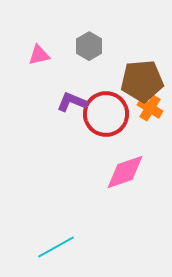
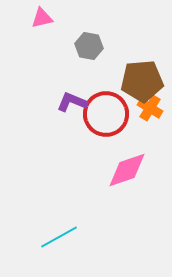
gray hexagon: rotated 20 degrees counterclockwise
pink triangle: moved 3 px right, 37 px up
pink diamond: moved 2 px right, 2 px up
cyan line: moved 3 px right, 10 px up
